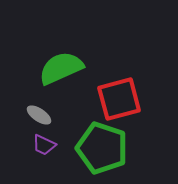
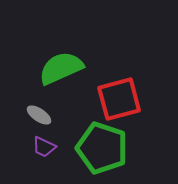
purple trapezoid: moved 2 px down
